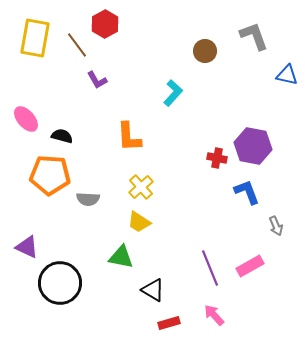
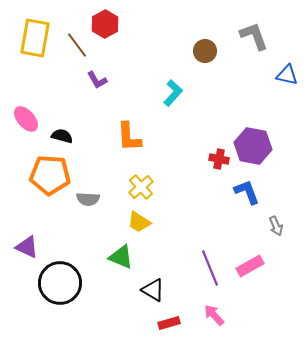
red cross: moved 2 px right, 1 px down
green triangle: rotated 12 degrees clockwise
